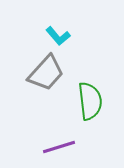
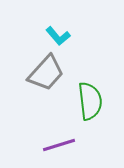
purple line: moved 2 px up
